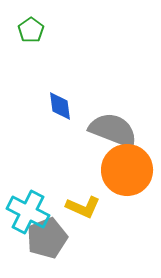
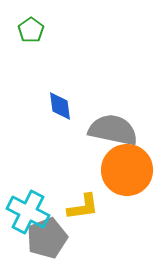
gray semicircle: rotated 9 degrees counterclockwise
yellow L-shape: rotated 32 degrees counterclockwise
